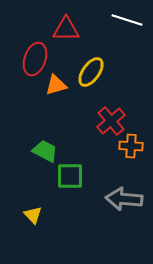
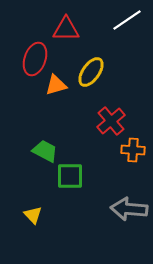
white line: rotated 52 degrees counterclockwise
orange cross: moved 2 px right, 4 px down
gray arrow: moved 5 px right, 10 px down
